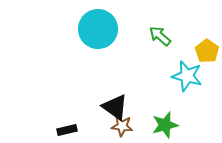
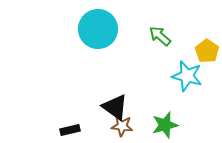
black rectangle: moved 3 px right
